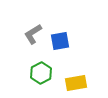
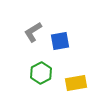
gray L-shape: moved 2 px up
